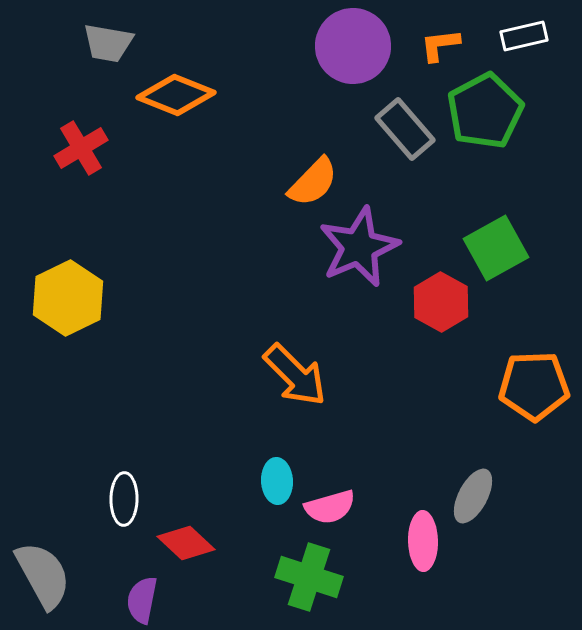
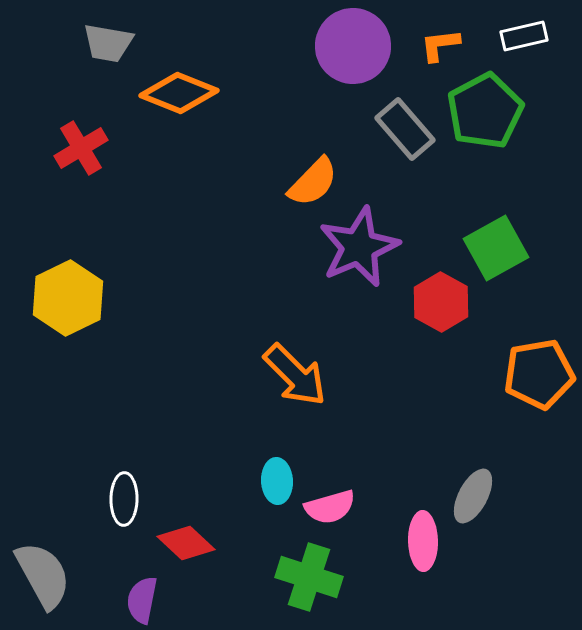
orange diamond: moved 3 px right, 2 px up
orange pentagon: moved 5 px right, 12 px up; rotated 8 degrees counterclockwise
